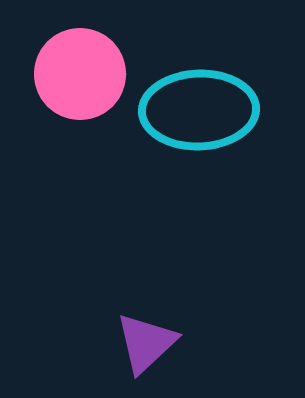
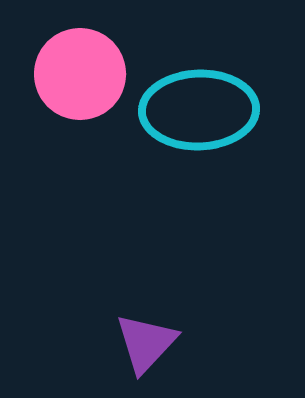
purple triangle: rotated 4 degrees counterclockwise
